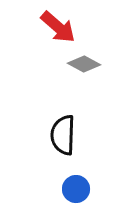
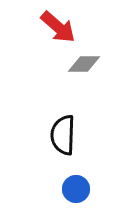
gray diamond: rotated 28 degrees counterclockwise
